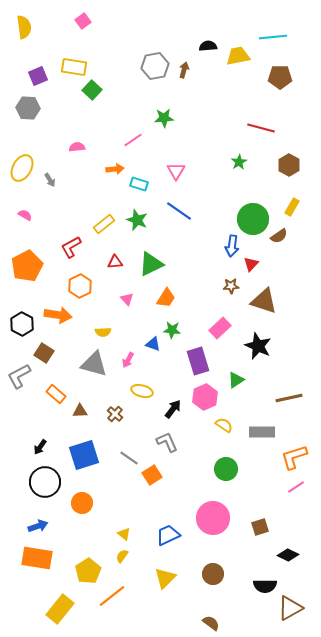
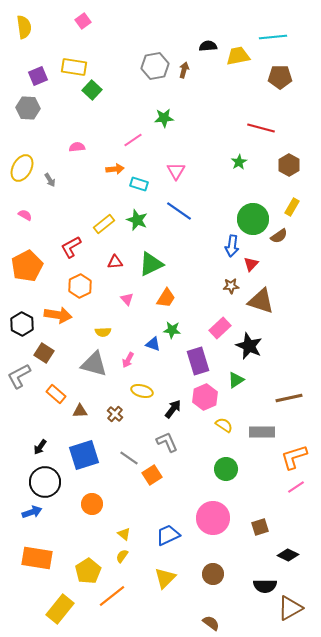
brown triangle at (264, 301): moved 3 px left
black star at (258, 346): moved 9 px left
orange circle at (82, 503): moved 10 px right, 1 px down
blue arrow at (38, 526): moved 6 px left, 14 px up
